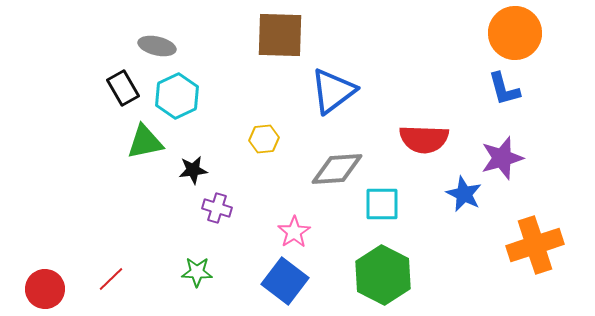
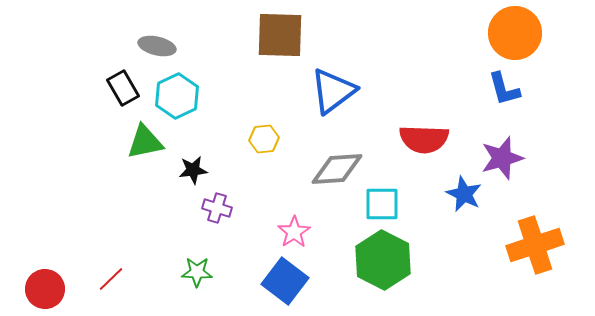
green hexagon: moved 15 px up
